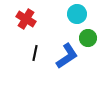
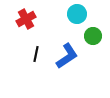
red cross: rotated 30 degrees clockwise
green circle: moved 5 px right, 2 px up
black line: moved 1 px right, 1 px down
